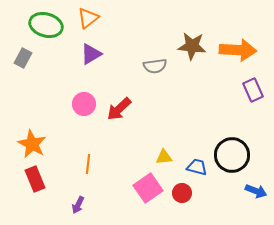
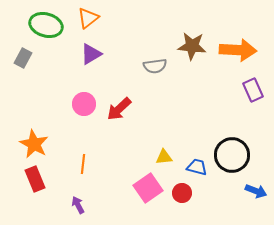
orange star: moved 2 px right
orange line: moved 5 px left
purple arrow: rotated 126 degrees clockwise
